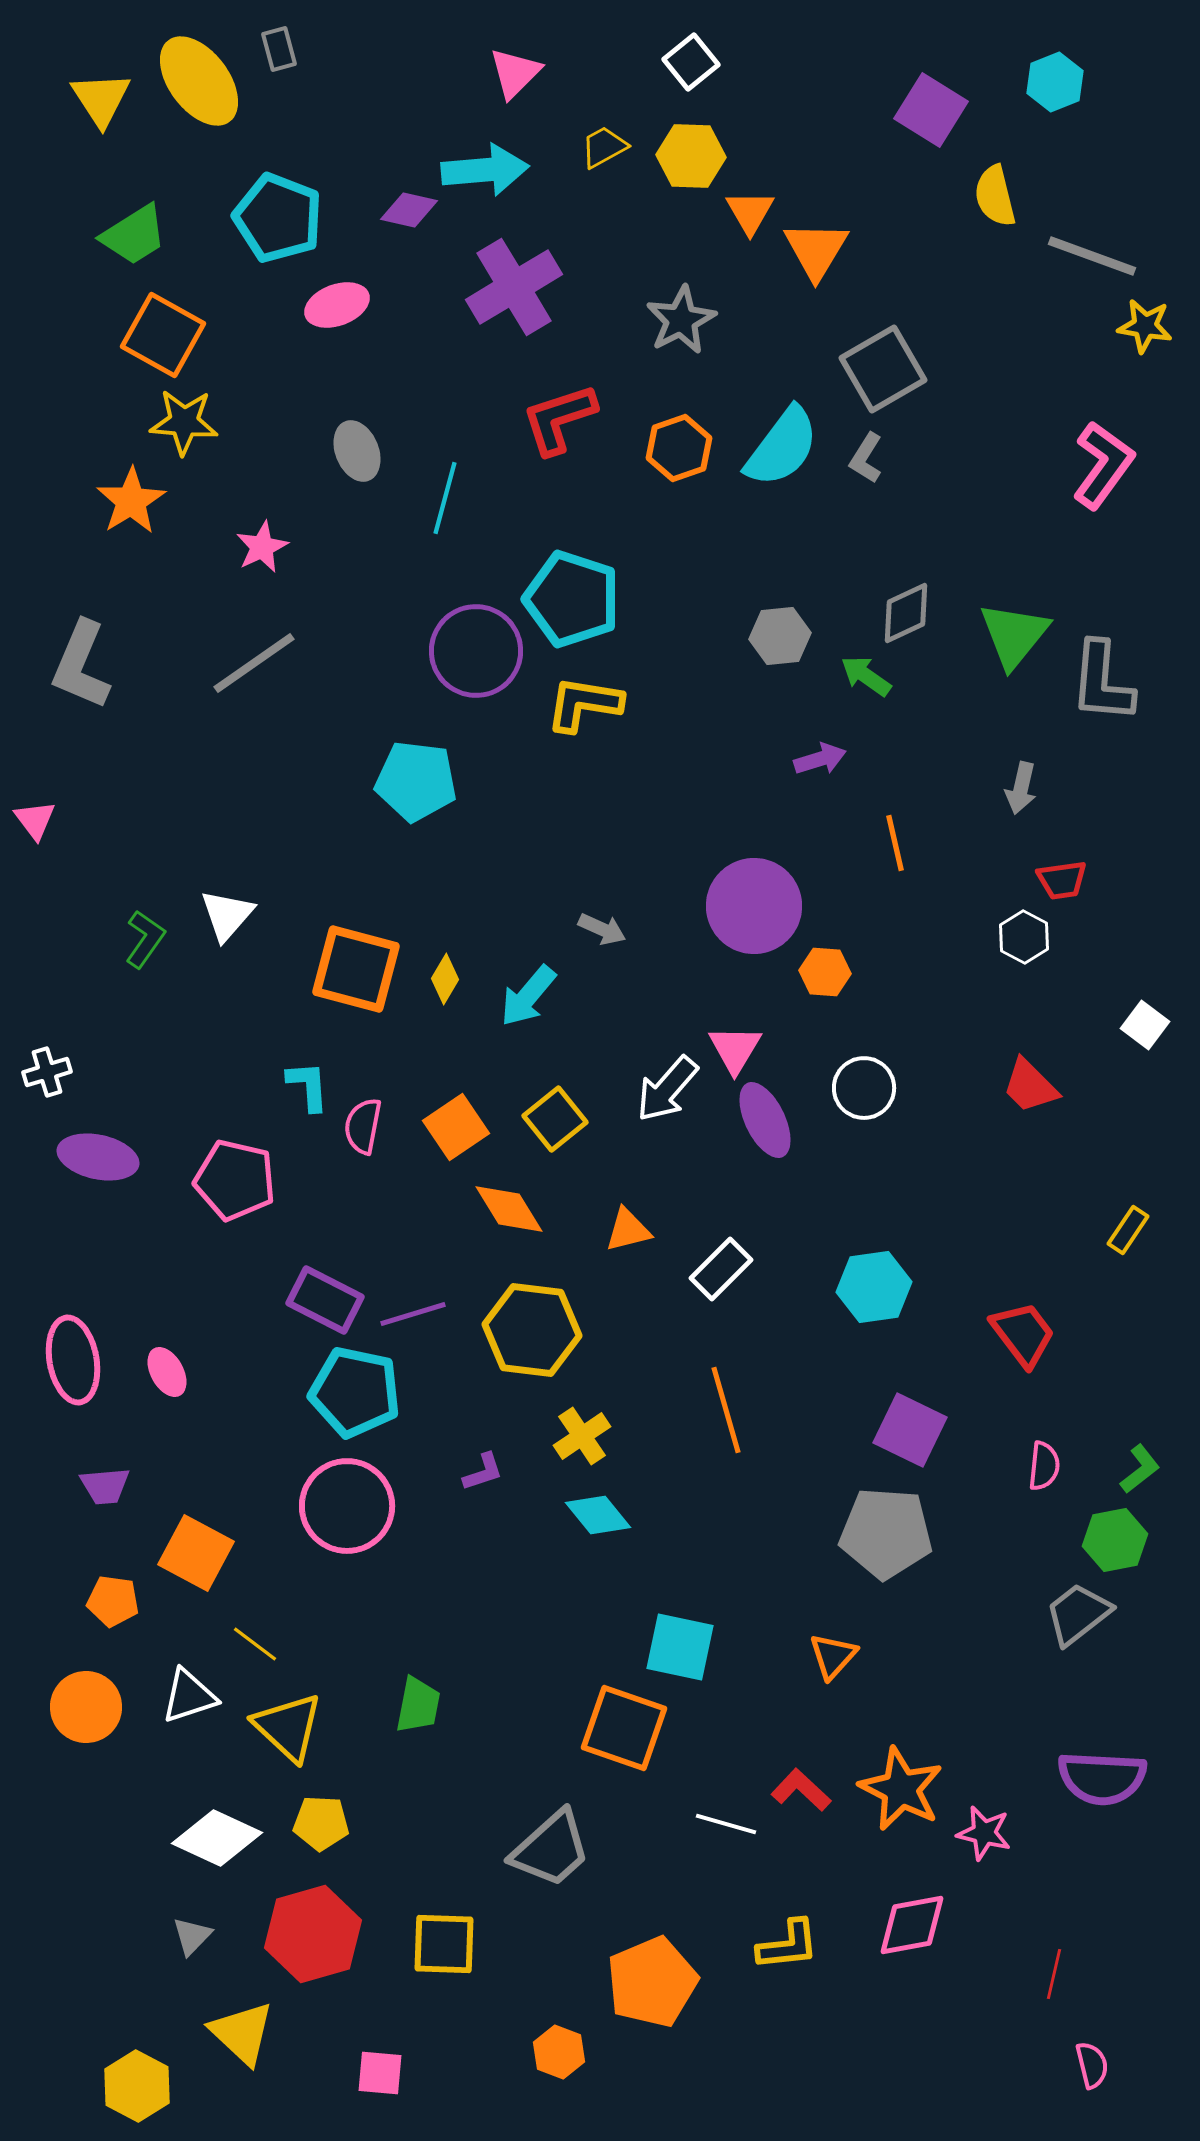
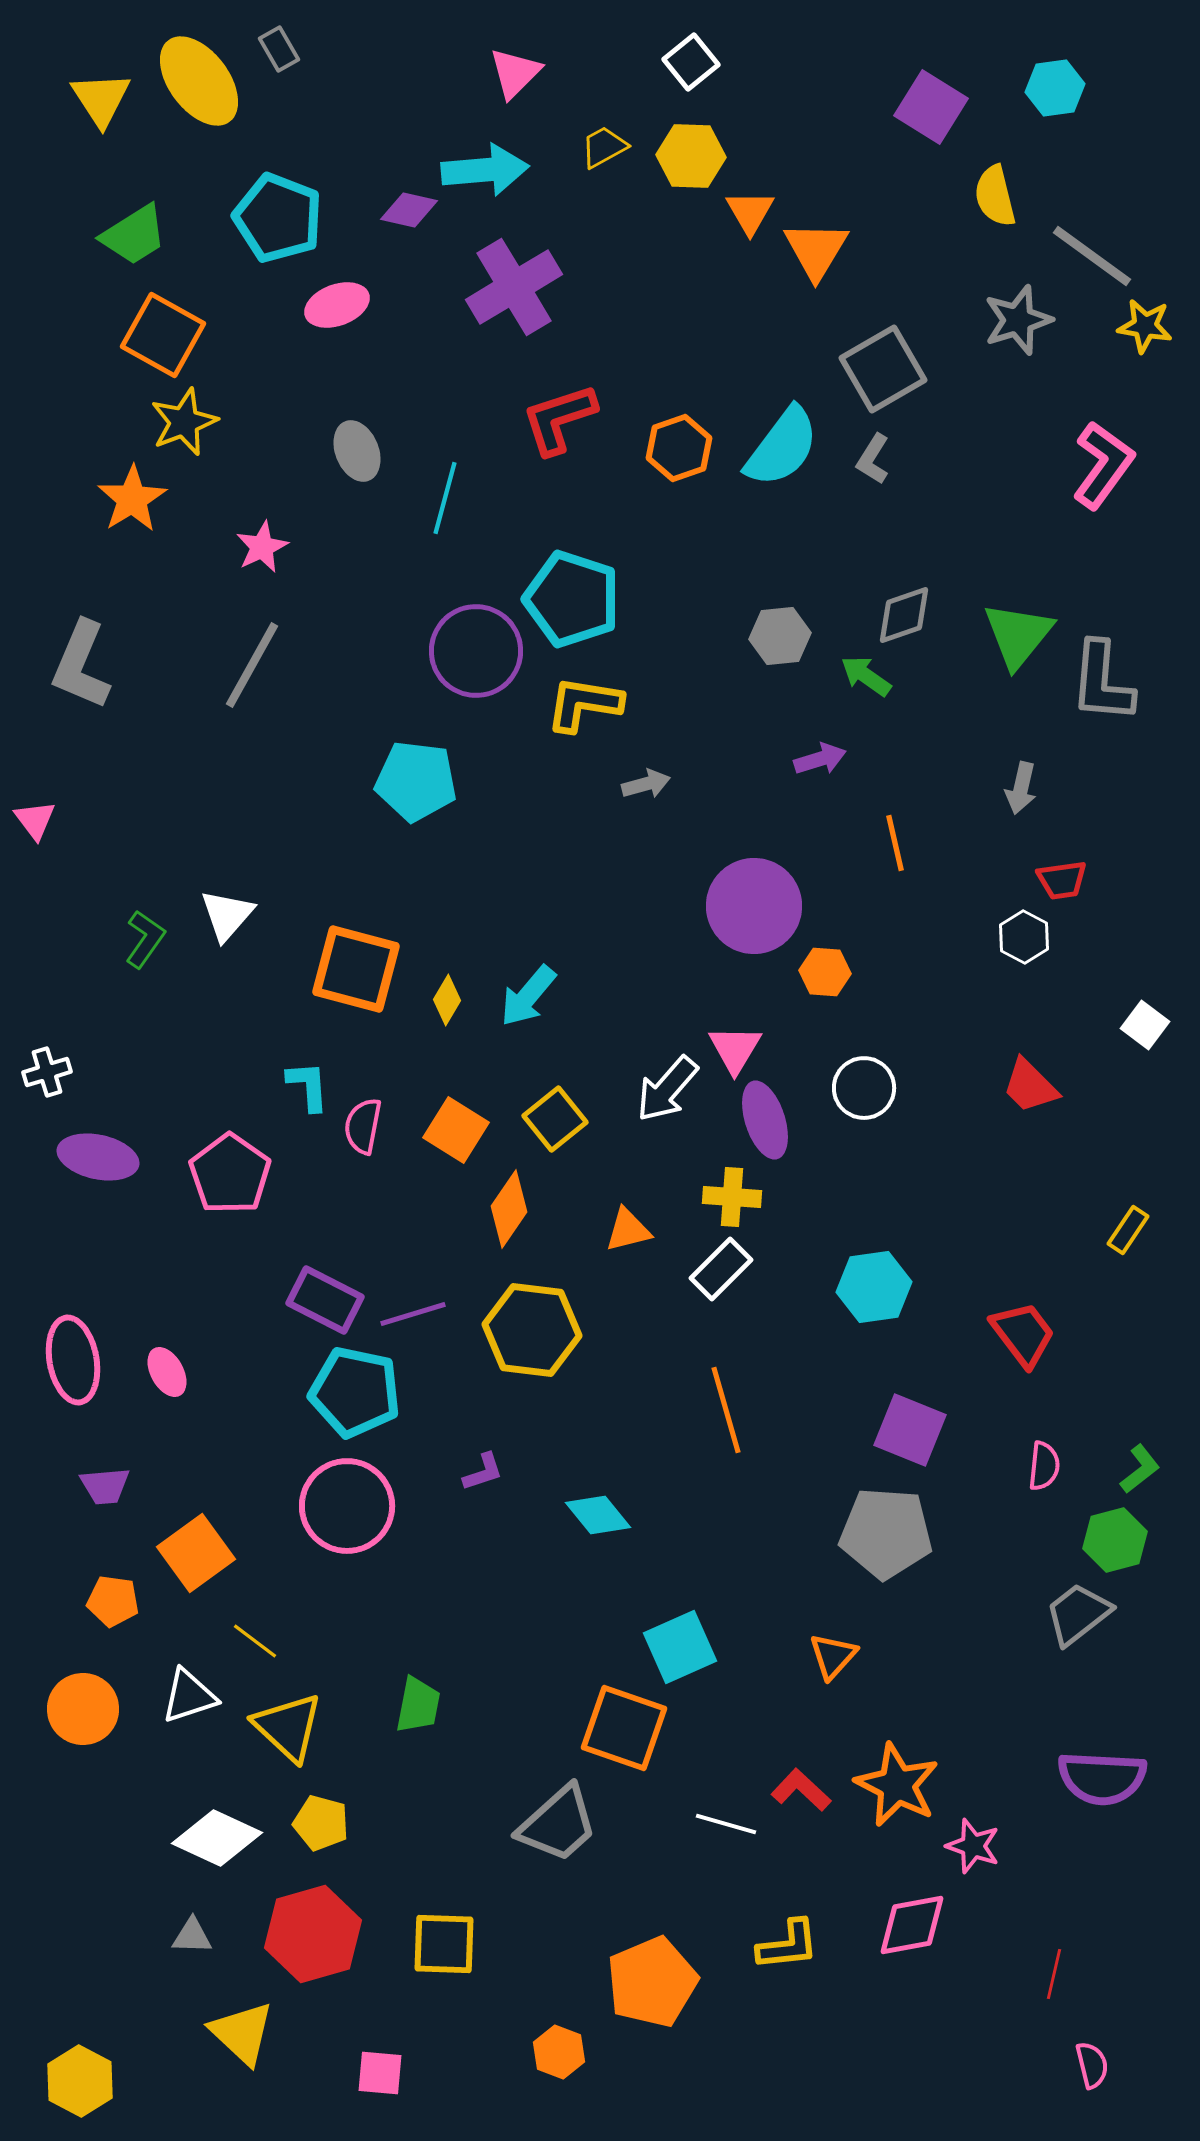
gray rectangle at (279, 49): rotated 15 degrees counterclockwise
cyan hexagon at (1055, 82): moved 6 px down; rotated 14 degrees clockwise
purple square at (931, 110): moved 3 px up
gray line at (1092, 256): rotated 16 degrees clockwise
gray star at (681, 320): moved 337 px right; rotated 10 degrees clockwise
yellow star at (184, 422): rotated 26 degrees counterclockwise
gray L-shape at (866, 458): moved 7 px right, 1 px down
orange star at (131, 501): moved 1 px right, 2 px up
gray diamond at (906, 613): moved 2 px left, 2 px down; rotated 6 degrees clockwise
green triangle at (1014, 635): moved 4 px right
gray line at (254, 663): moved 2 px left, 2 px down; rotated 26 degrees counterclockwise
gray arrow at (602, 929): moved 44 px right, 145 px up; rotated 39 degrees counterclockwise
yellow diamond at (445, 979): moved 2 px right, 21 px down
purple ellipse at (765, 1120): rotated 8 degrees clockwise
orange square at (456, 1127): moved 3 px down; rotated 24 degrees counterclockwise
pink pentagon at (235, 1180): moved 5 px left, 6 px up; rotated 22 degrees clockwise
orange diamond at (509, 1209): rotated 66 degrees clockwise
purple square at (910, 1430): rotated 4 degrees counterclockwise
yellow cross at (582, 1436): moved 150 px right, 239 px up; rotated 38 degrees clockwise
green hexagon at (1115, 1540): rotated 4 degrees counterclockwise
orange square at (196, 1553): rotated 26 degrees clockwise
yellow line at (255, 1644): moved 3 px up
cyan square at (680, 1647): rotated 36 degrees counterclockwise
orange circle at (86, 1707): moved 3 px left, 2 px down
orange star at (901, 1789): moved 4 px left, 4 px up
yellow pentagon at (321, 1823): rotated 12 degrees clockwise
pink star at (984, 1833): moved 11 px left, 13 px down; rotated 6 degrees clockwise
gray trapezoid at (551, 1849): moved 7 px right, 25 px up
gray triangle at (192, 1936): rotated 48 degrees clockwise
yellow hexagon at (137, 2086): moved 57 px left, 5 px up
